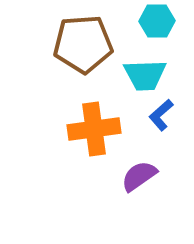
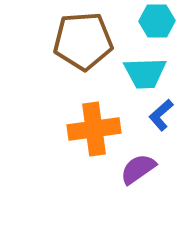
brown pentagon: moved 3 px up
cyan trapezoid: moved 2 px up
purple semicircle: moved 1 px left, 7 px up
